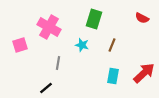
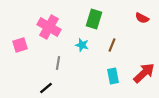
cyan rectangle: rotated 21 degrees counterclockwise
